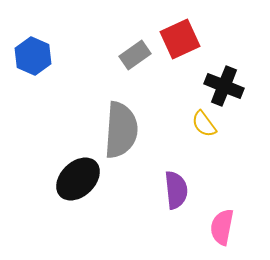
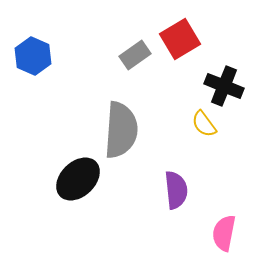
red square: rotated 6 degrees counterclockwise
pink semicircle: moved 2 px right, 6 px down
